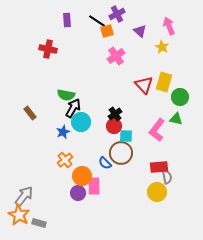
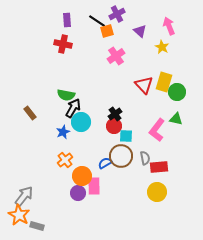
red cross: moved 15 px right, 5 px up
green circle: moved 3 px left, 5 px up
brown circle: moved 3 px down
blue semicircle: rotated 104 degrees clockwise
gray semicircle: moved 22 px left, 19 px up
gray rectangle: moved 2 px left, 3 px down
